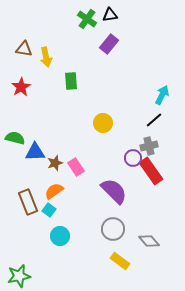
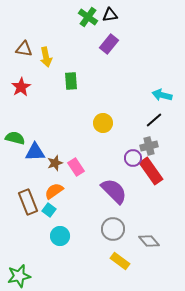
green cross: moved 1 px right, 2 px up
cyan arrow: rotated 102 degrees counterclockwise
